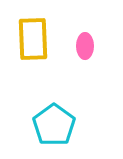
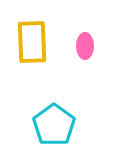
yellow rectangle: moved 1 px left, 3 px down
